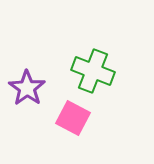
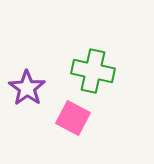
green cross: rotated 9 degrees counterclockwise
